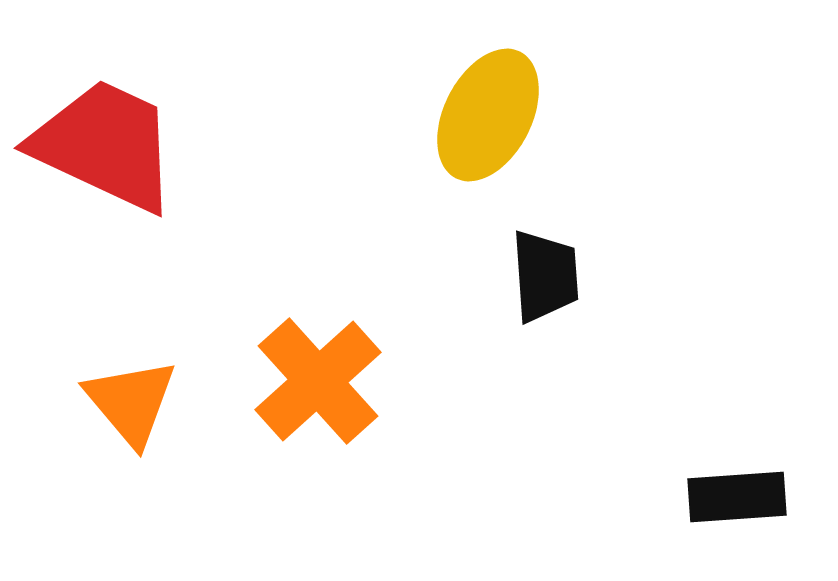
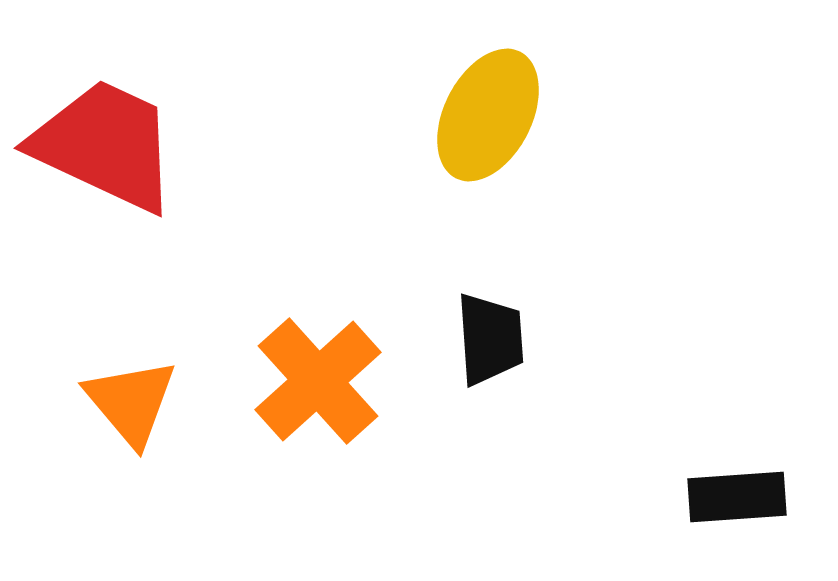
black trapezoid: moved 55 px left, 63 px down
